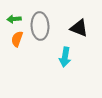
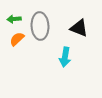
orange semicircle: rotated 28 degrees clockwise
